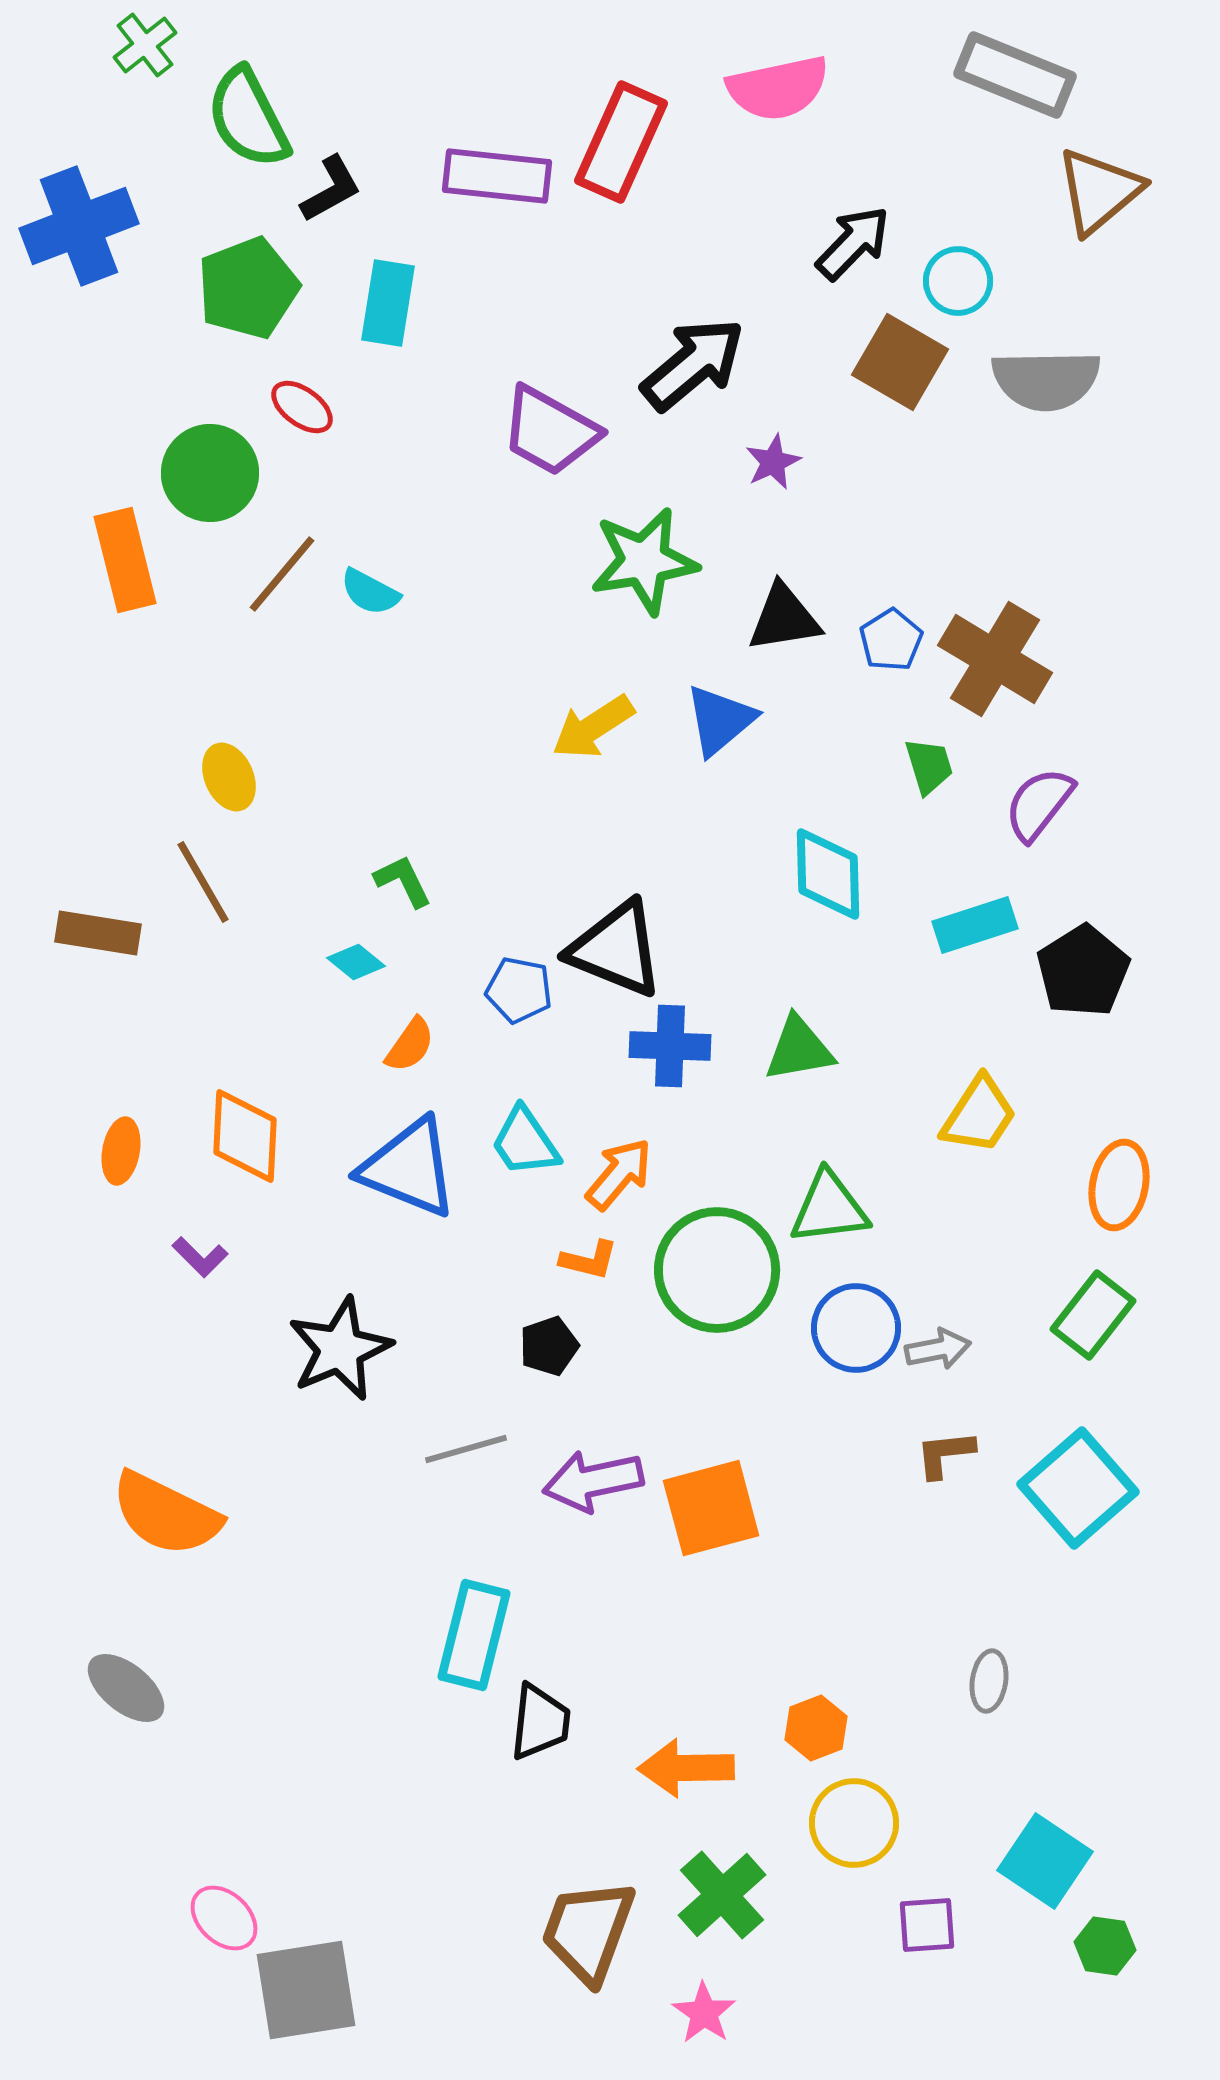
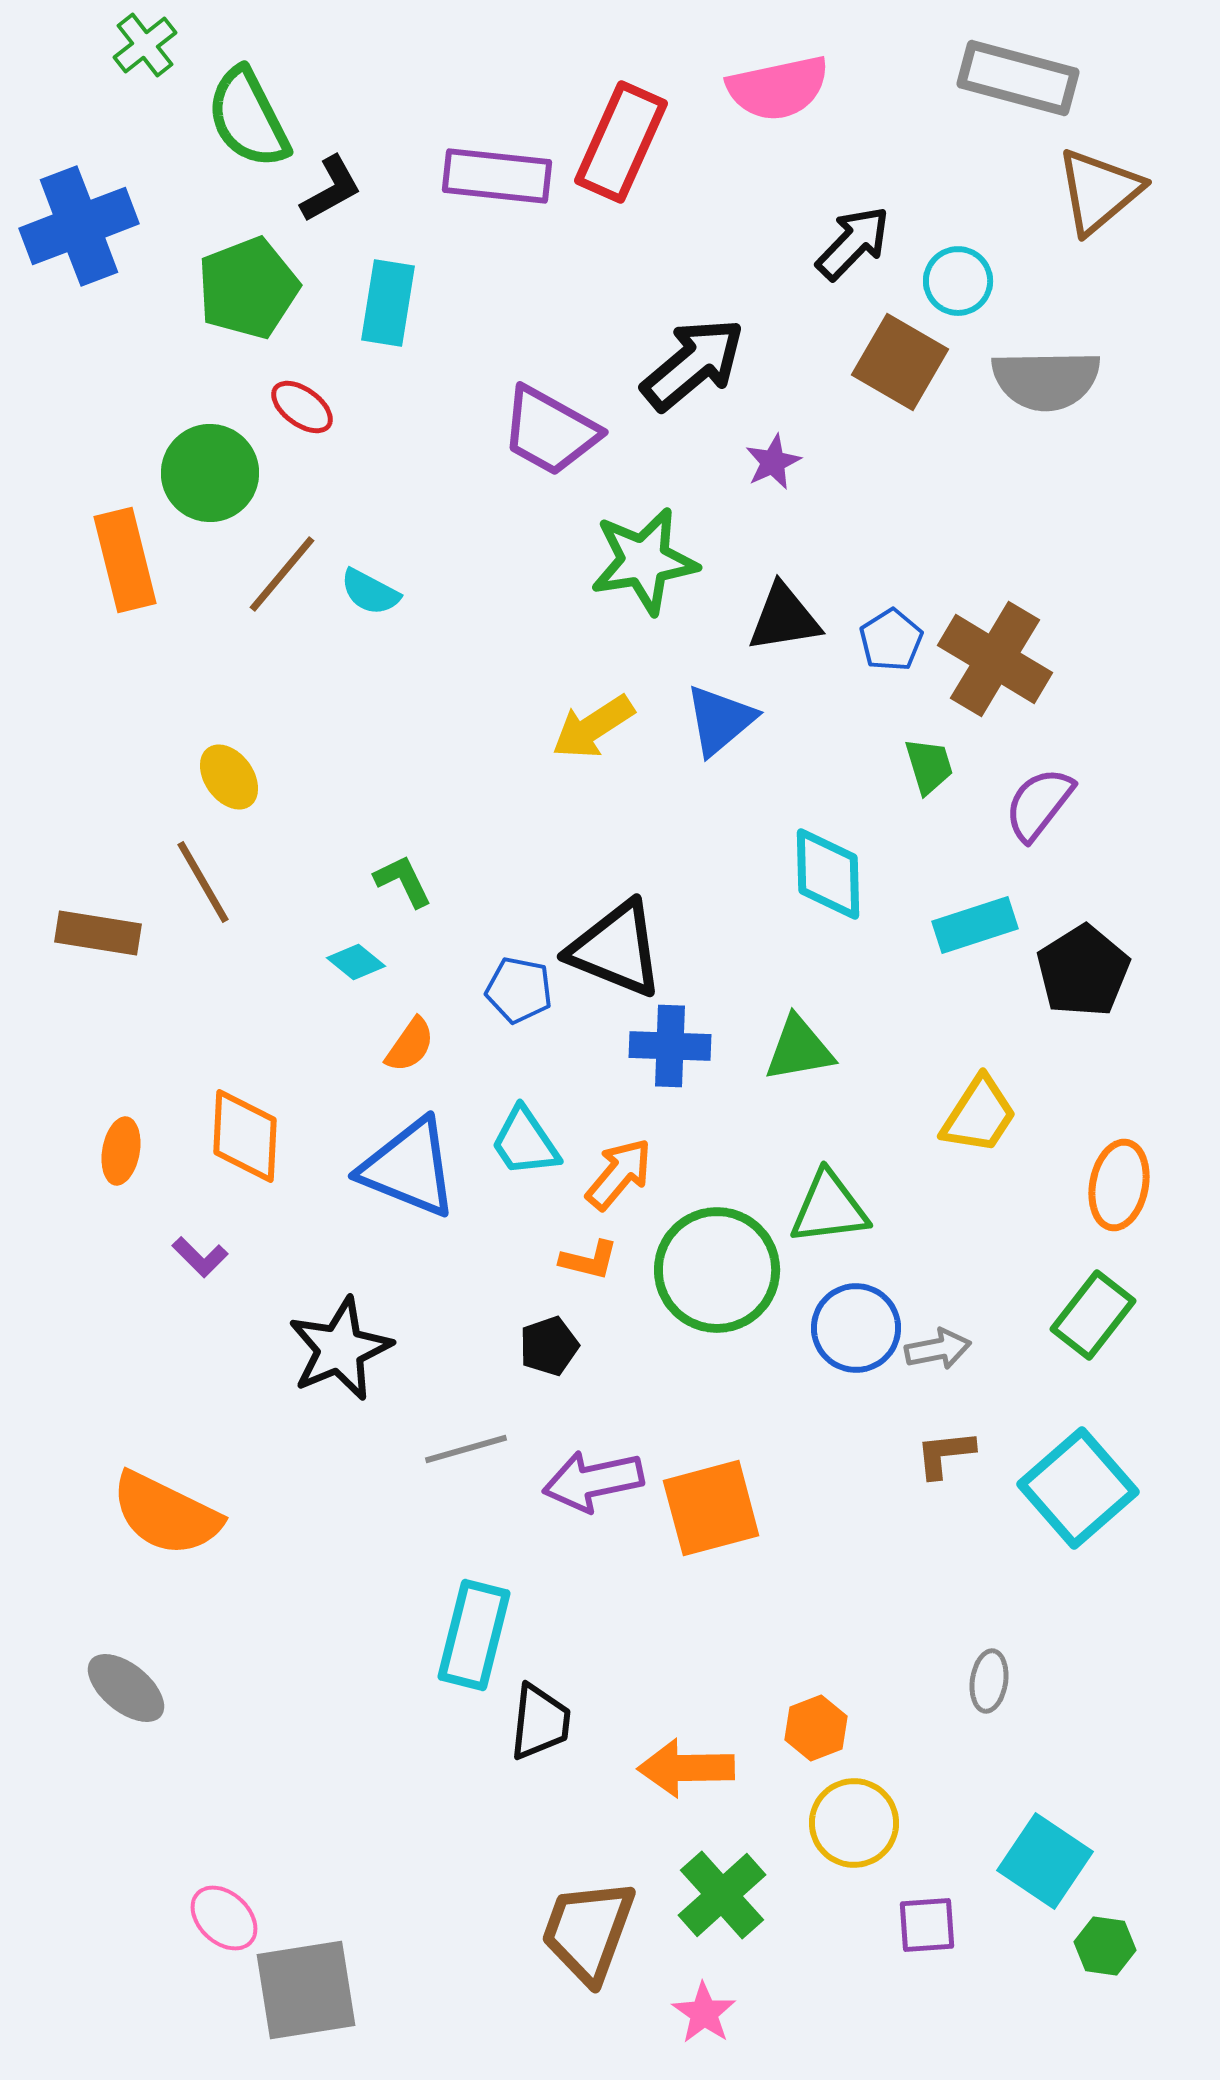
gray rectangle at (1015, 75): moved 3 px right, 3 px down; rotated 7 degrees counterclockwise
yellow ellipse at (229, 777): rotated 12 degrees counterclockwise
